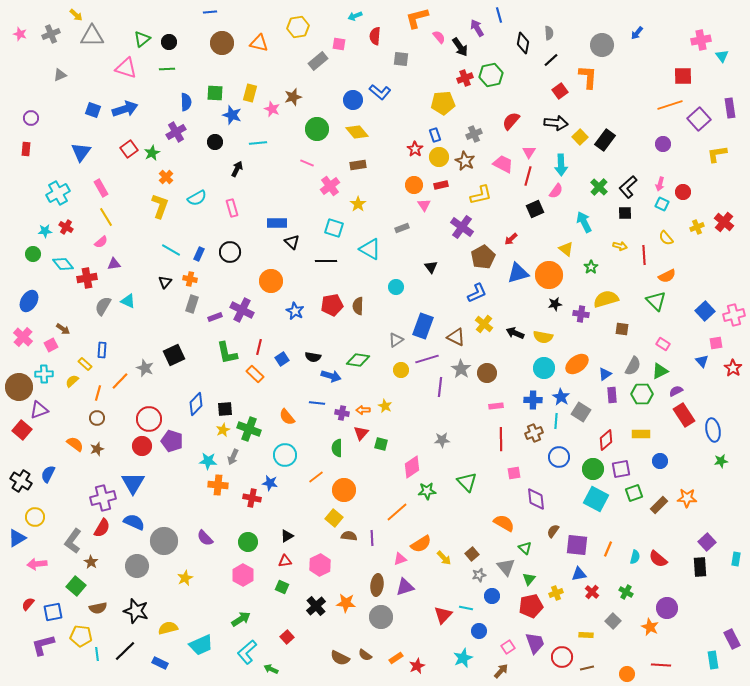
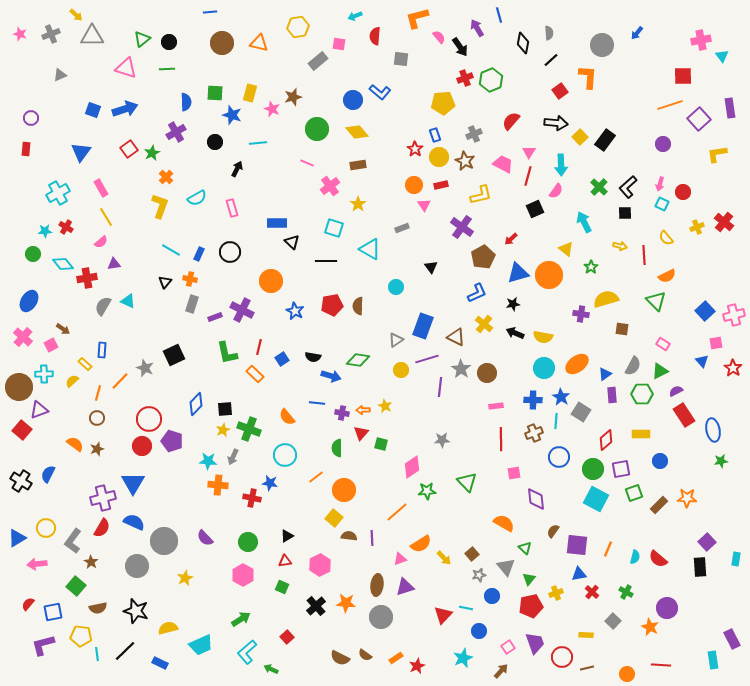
green hexagon at (491, 75): moved 5 px down; rotated 10 degrees counterclockwise
black star at (555, 304): moved 42 px left
yellow circle at (35, 517): moved 11 px right, 11 px down
